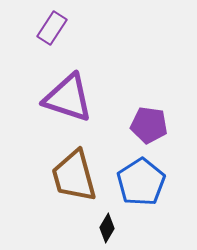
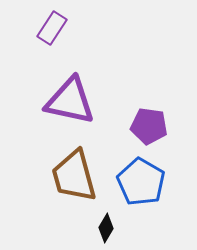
purple triangle: moved 2 px right, 3 px down; rotated 6 degrees counterclockwise
purple pentagon: moved 1 px down
blue pentagon: rotated 9 degrees counterclockwise
black diamond: moved 1 px left
